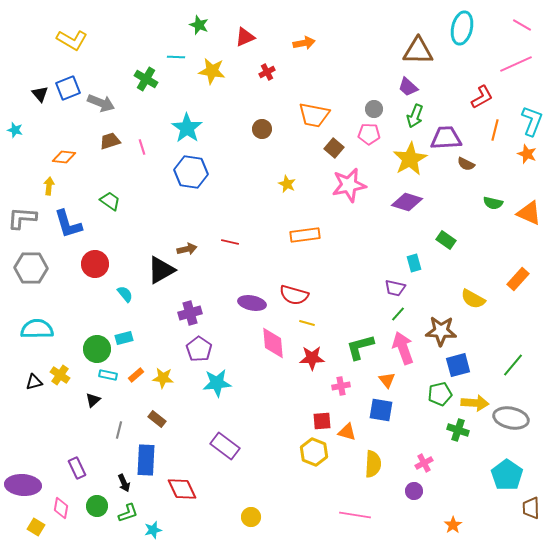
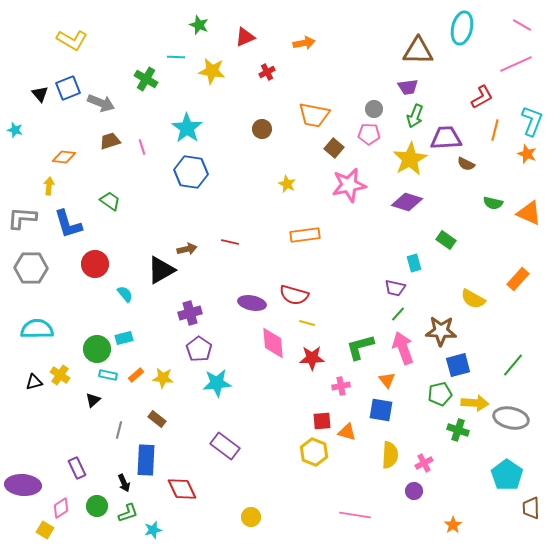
purple trapezoid at (408, 87): rotated 50 degrees counterclockwise
yellow semicircle at (373, 464): moved 17 px right, 9 px up
pink diamond at (61, 508): rotated 45 degrees clockwise
yellow square at (36, 527): moved 9 px right, 3 px down
